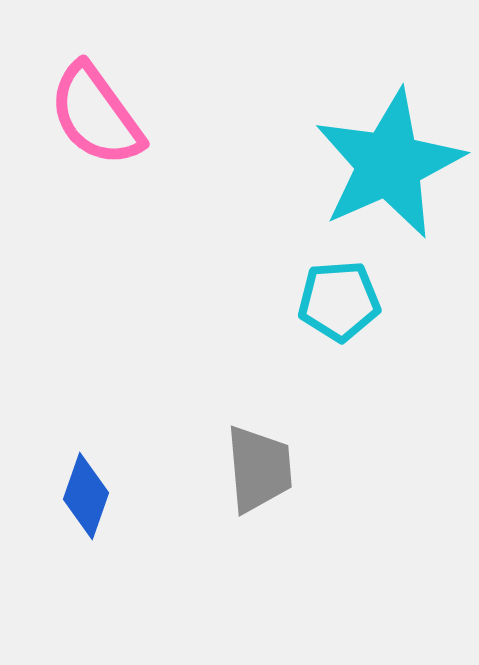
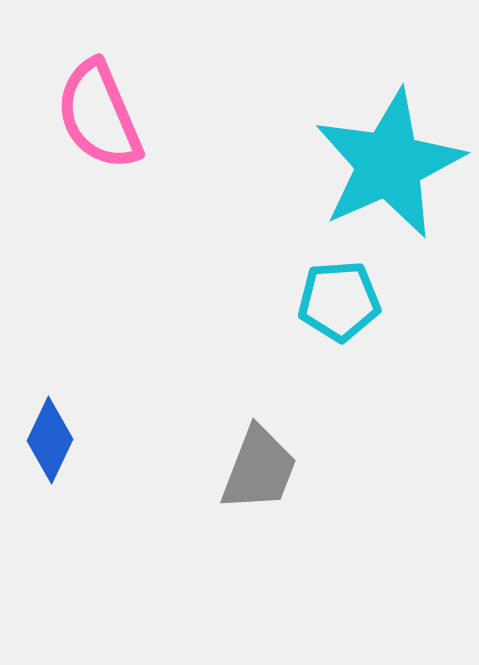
pink semicircle: moved 3 px right; rotated 13 degrees clockwise
gray trapezoid: rotated 26 degrees clockwise
blue diamond: moved 36 px left, 56 px up; rotated 6 degrees clockwise
